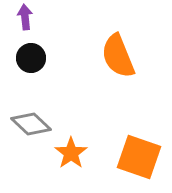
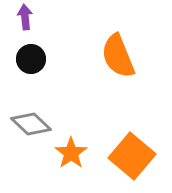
black circle: moved 1 px down
orange square: moved 7 px left, 1 px up; rotated 21 degrees clockwise
